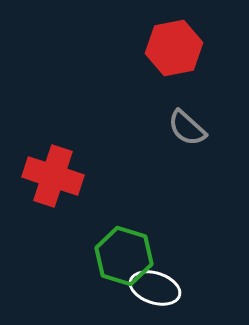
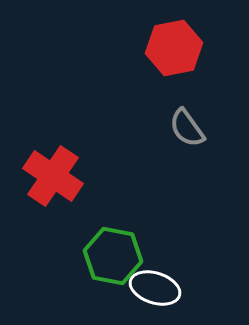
gray semicircle: rotated 12 degrees clockwise
red cross: rotated 16 degrees clockwise
green hexagon: moved 11 px left; rotated 6 degrees counterclockwise
